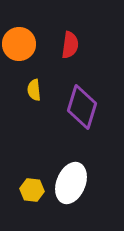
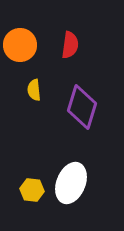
orange circle: moved 1 px right, 1 px down
